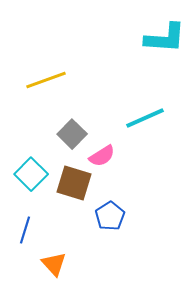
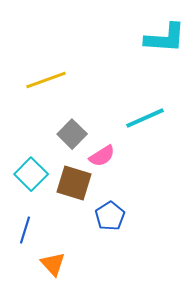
orange triangle: moved 1 px left
